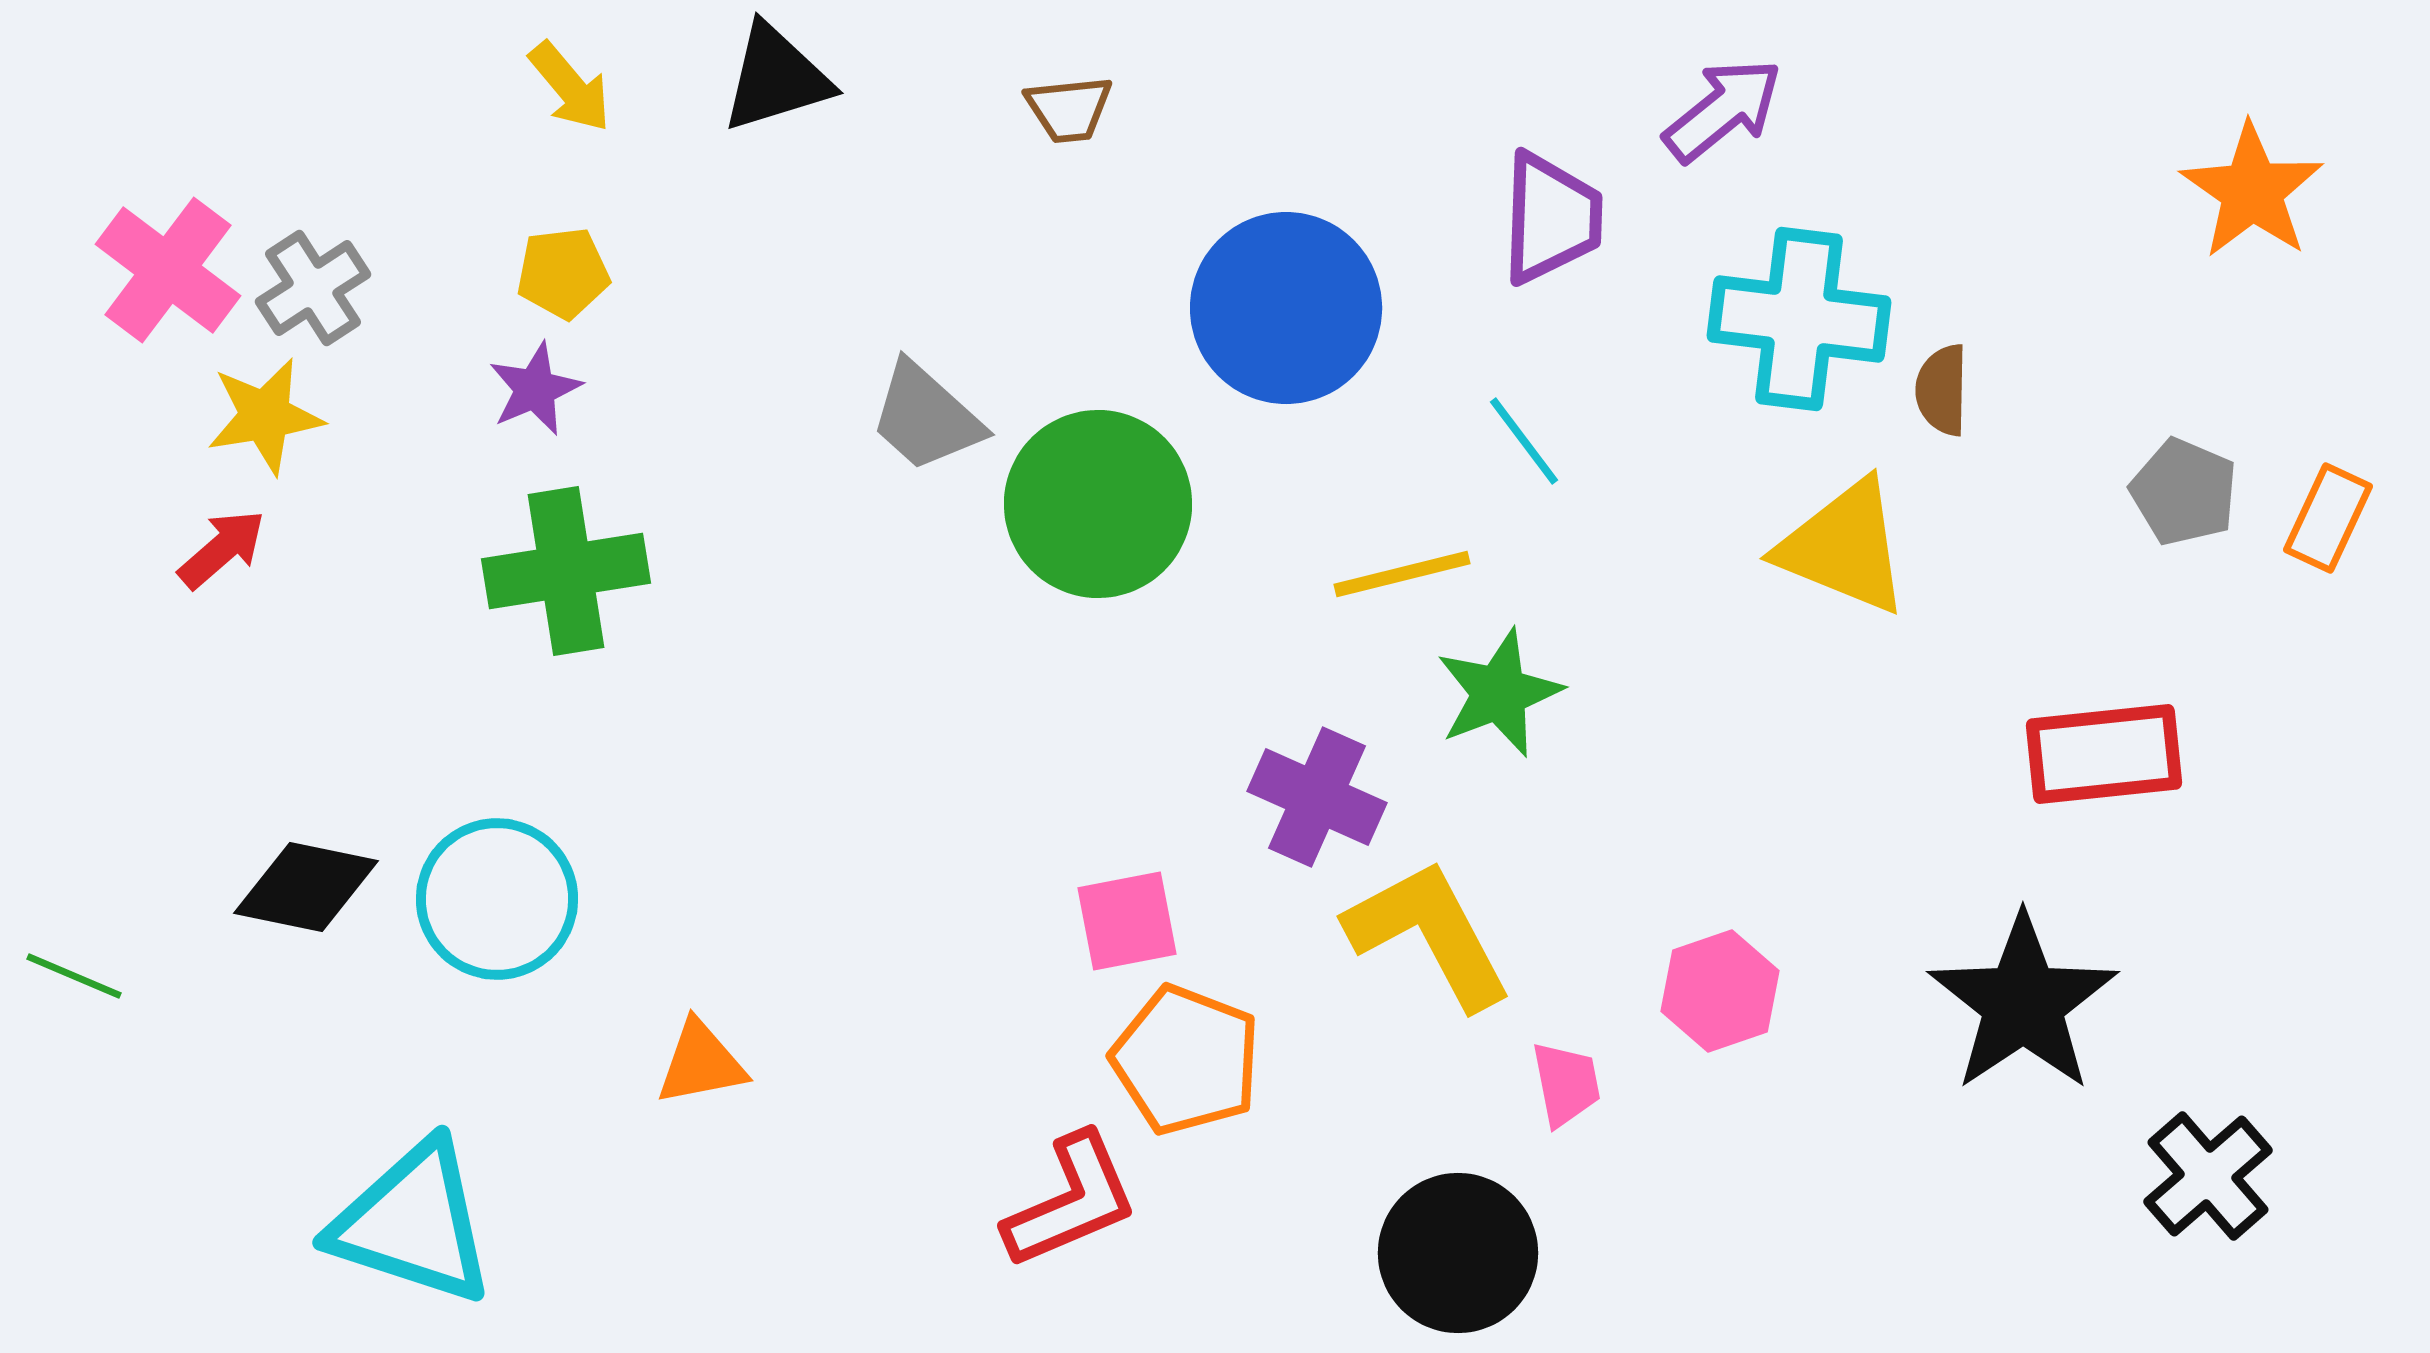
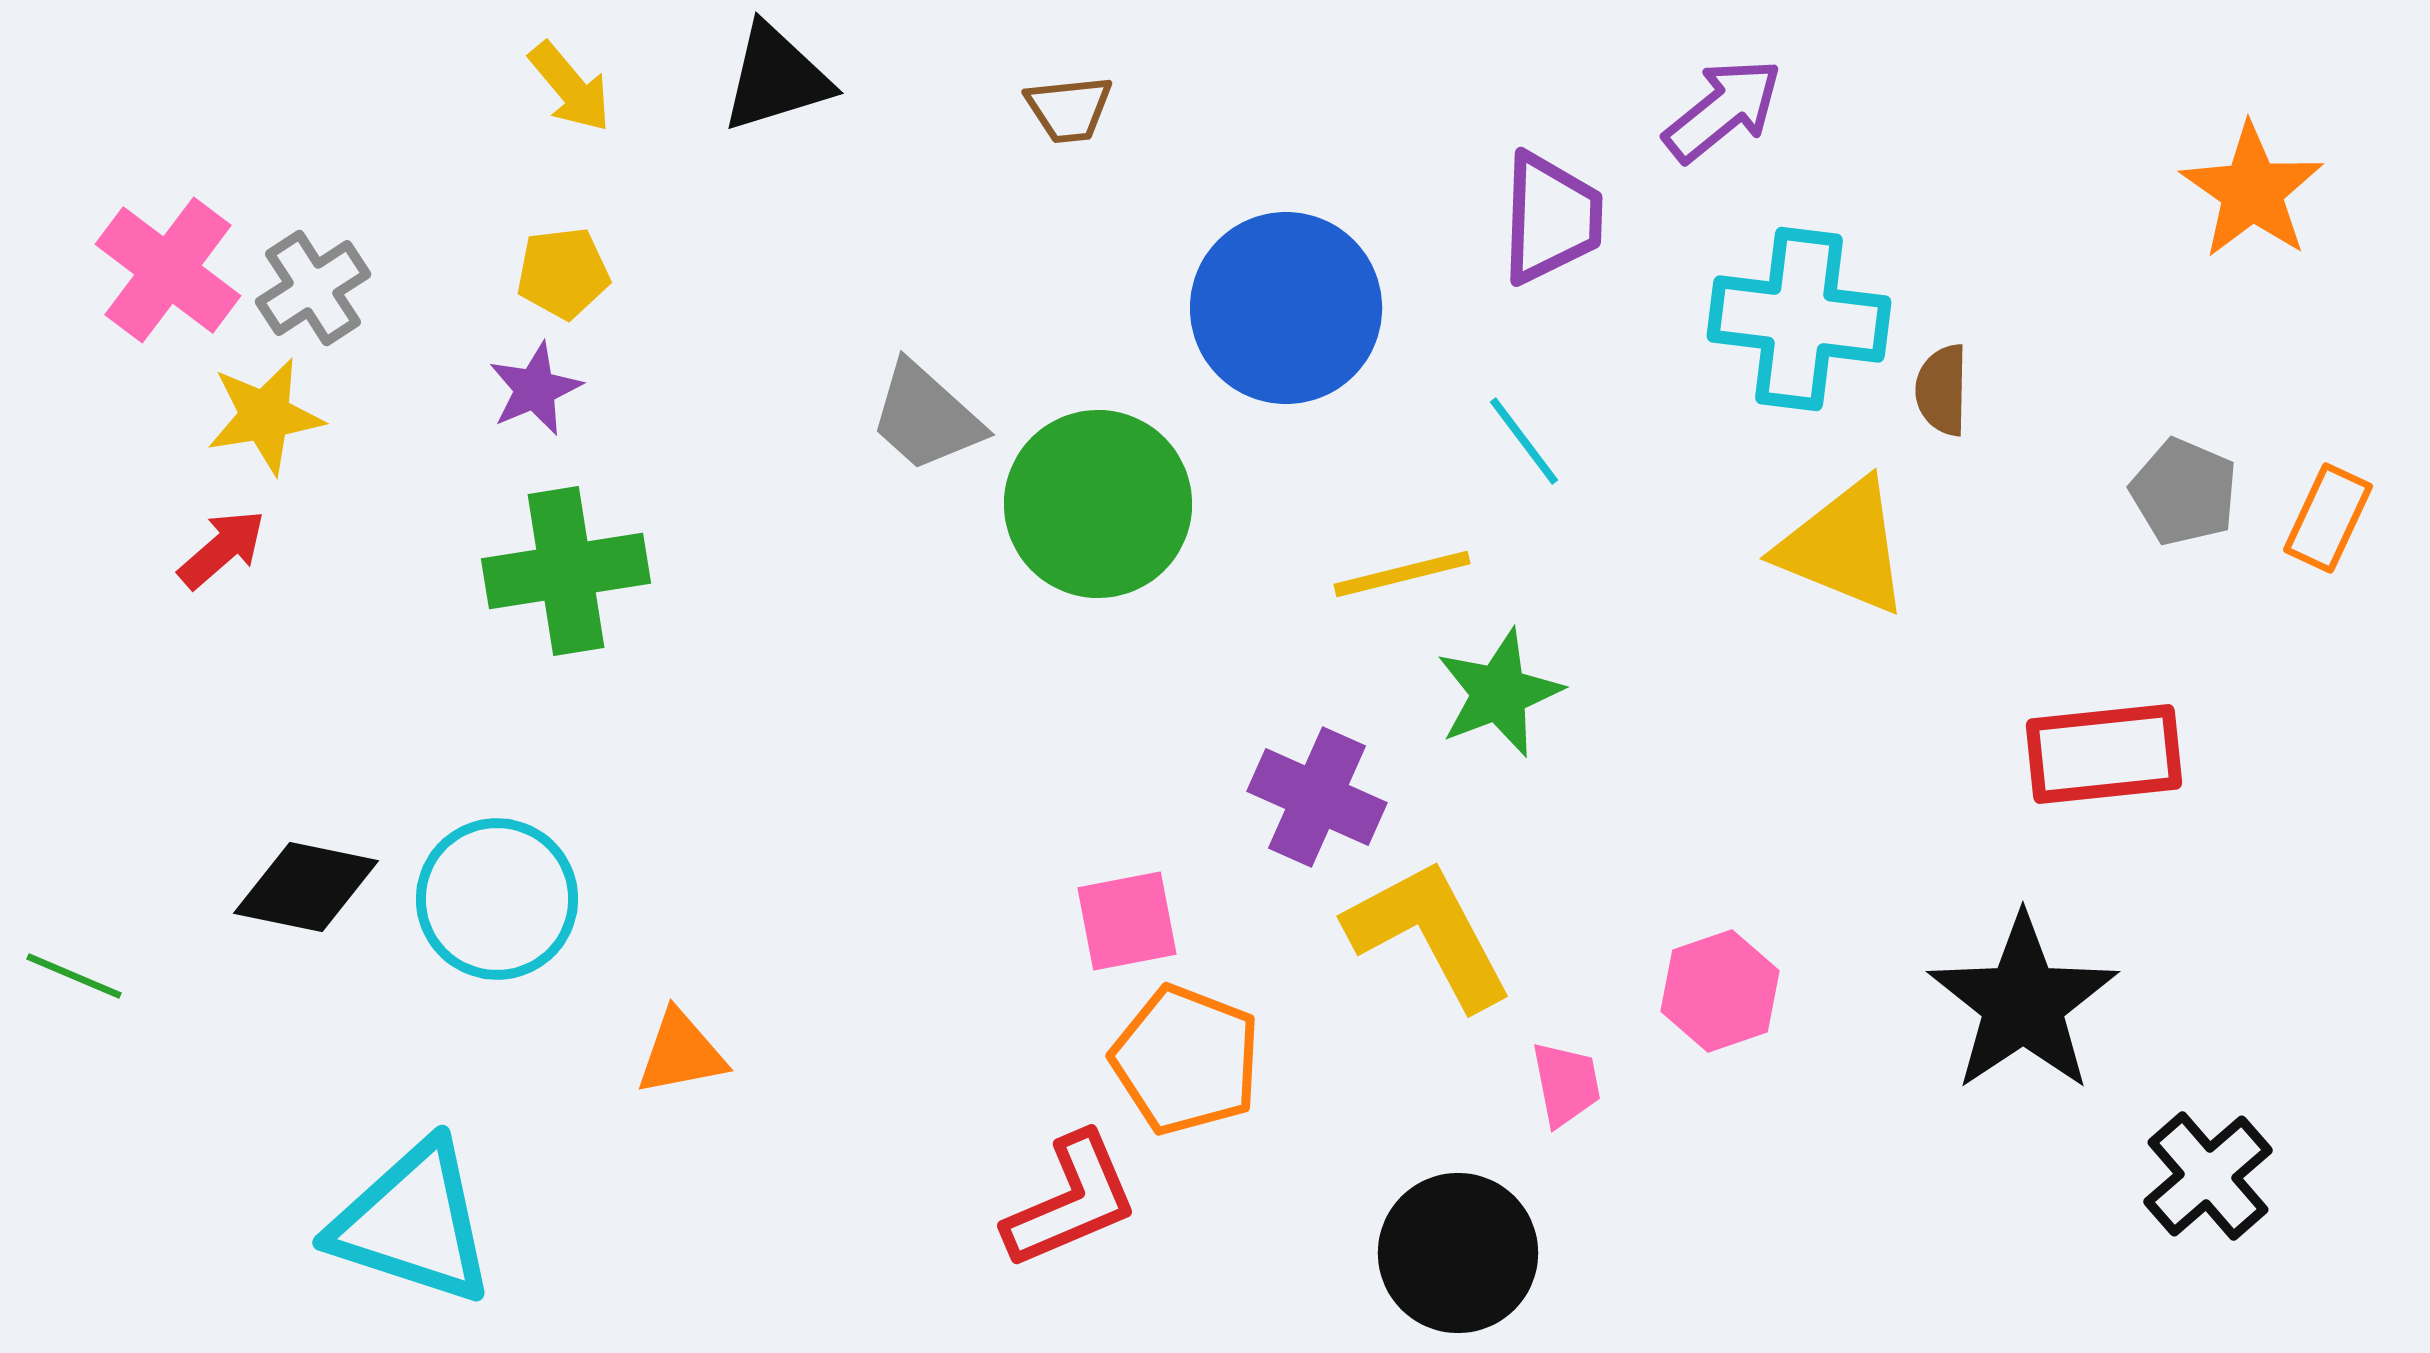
orange triangle: moved 20 px left, 10 px up
